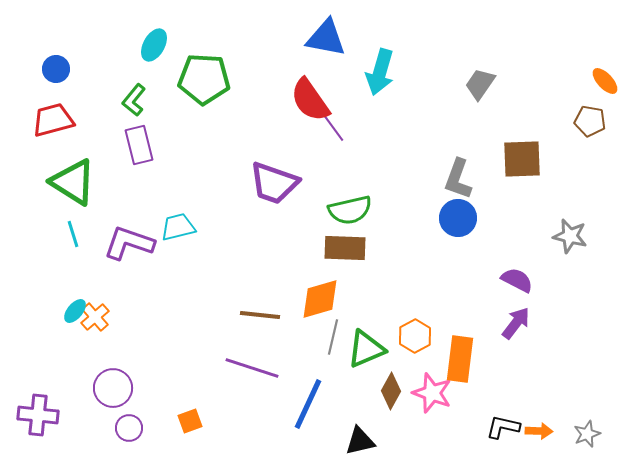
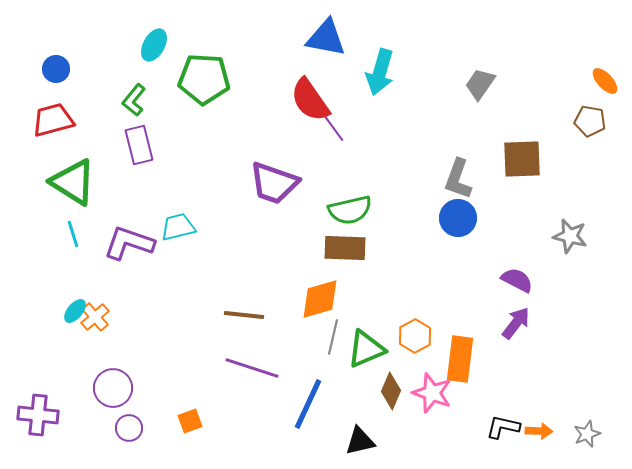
brown line at (260, 315): moved 16 px left
brown diamond at (391, 391): rotated 6 degrees counterclockwise
